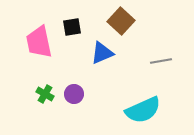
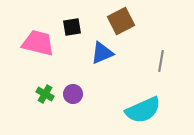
brown square: rotated 20 degrees clockwise
pink trapezoid: moved 1 px left, 1 px down; rotated 116 degrees clockwise
gray line: rotated 70 degrees counterclockwise
purple circle: moved 1 px left
